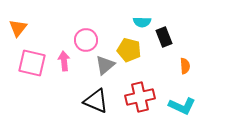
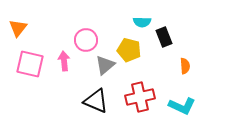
pink square: moved 2 px left, 1 px down
